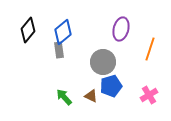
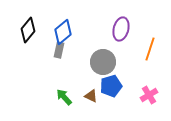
gray rectangle: rotated 21 degrees clockwise
